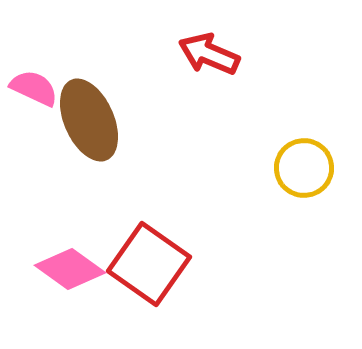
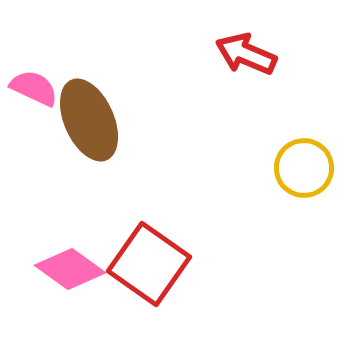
red arrow: moved 37 px right
